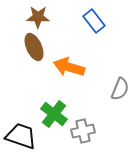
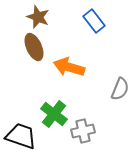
brown star: rotated 20 degrees clockwise
